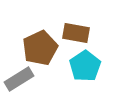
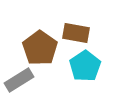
brown pentagon: rotated 12 degrees counterclockwise
gray rectangle: moved 1 px down
